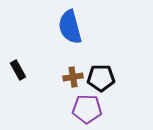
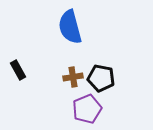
black pentagon: rotated 12 degrees clockwise
purple pentagon: rotated 24 degrees counterclockwise
